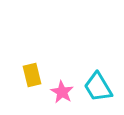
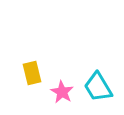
yellow rectangle: moved 2 px up
